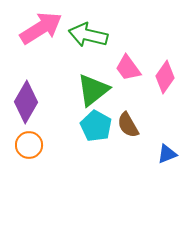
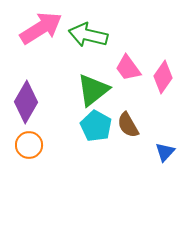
pink diamond: moved 2 px left
blue triangle: moved 2 px left, 2 px up; rotated 25 degrees counterclockwise
